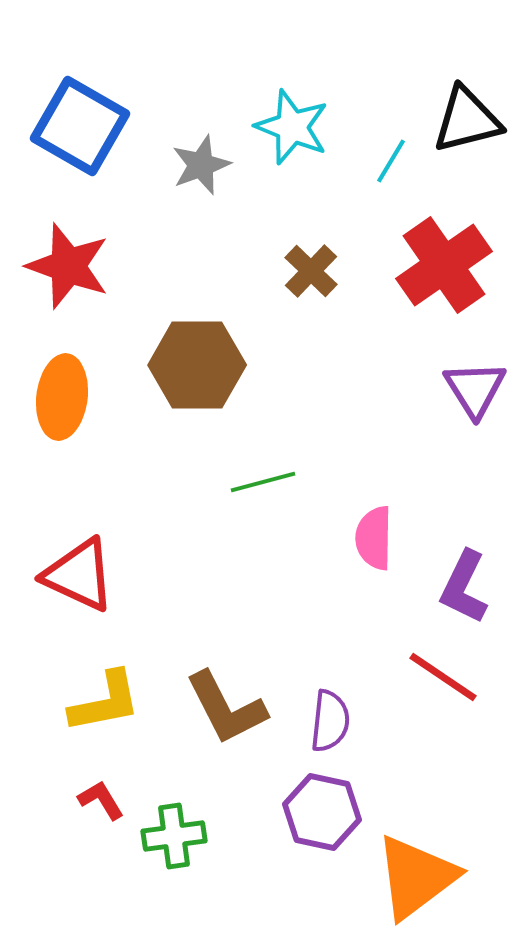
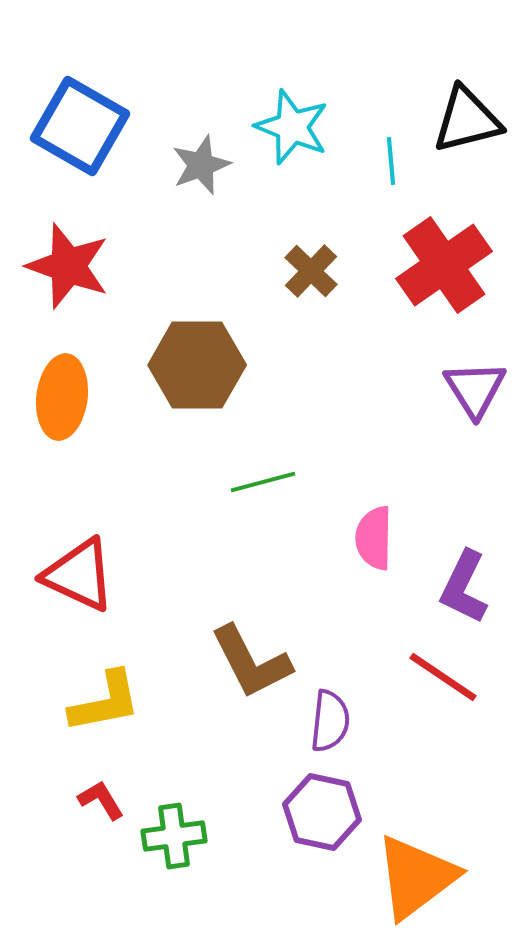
cyan line: rotated 36 degrees counterclockwise
brown L-shape: moved 25 px right, 46 px up
